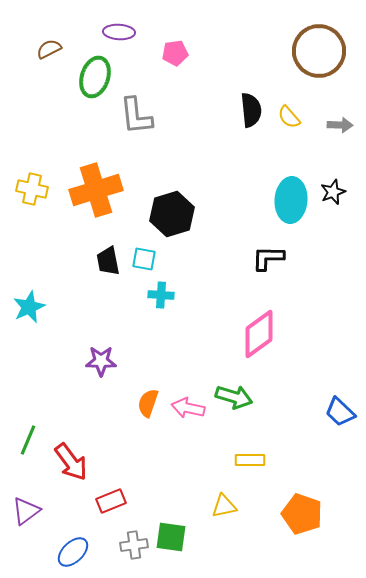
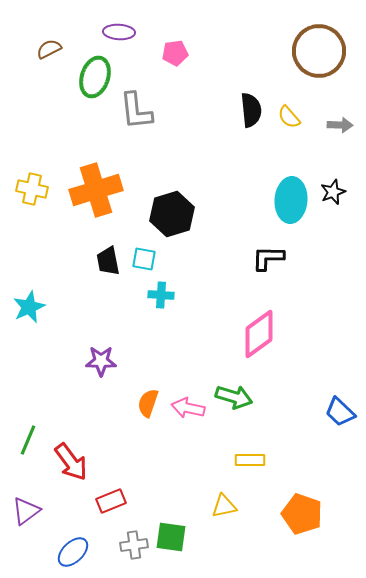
gray L-shape: moved 5 px up
